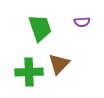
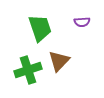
brown triangle: moved 3 px up
green cross: moved 1 px left, 2 px up; rotated 16 degrees counterclockwise
